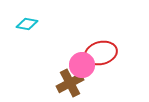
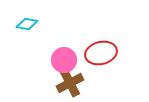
pink circle: moved 18 px left, 5 px up
